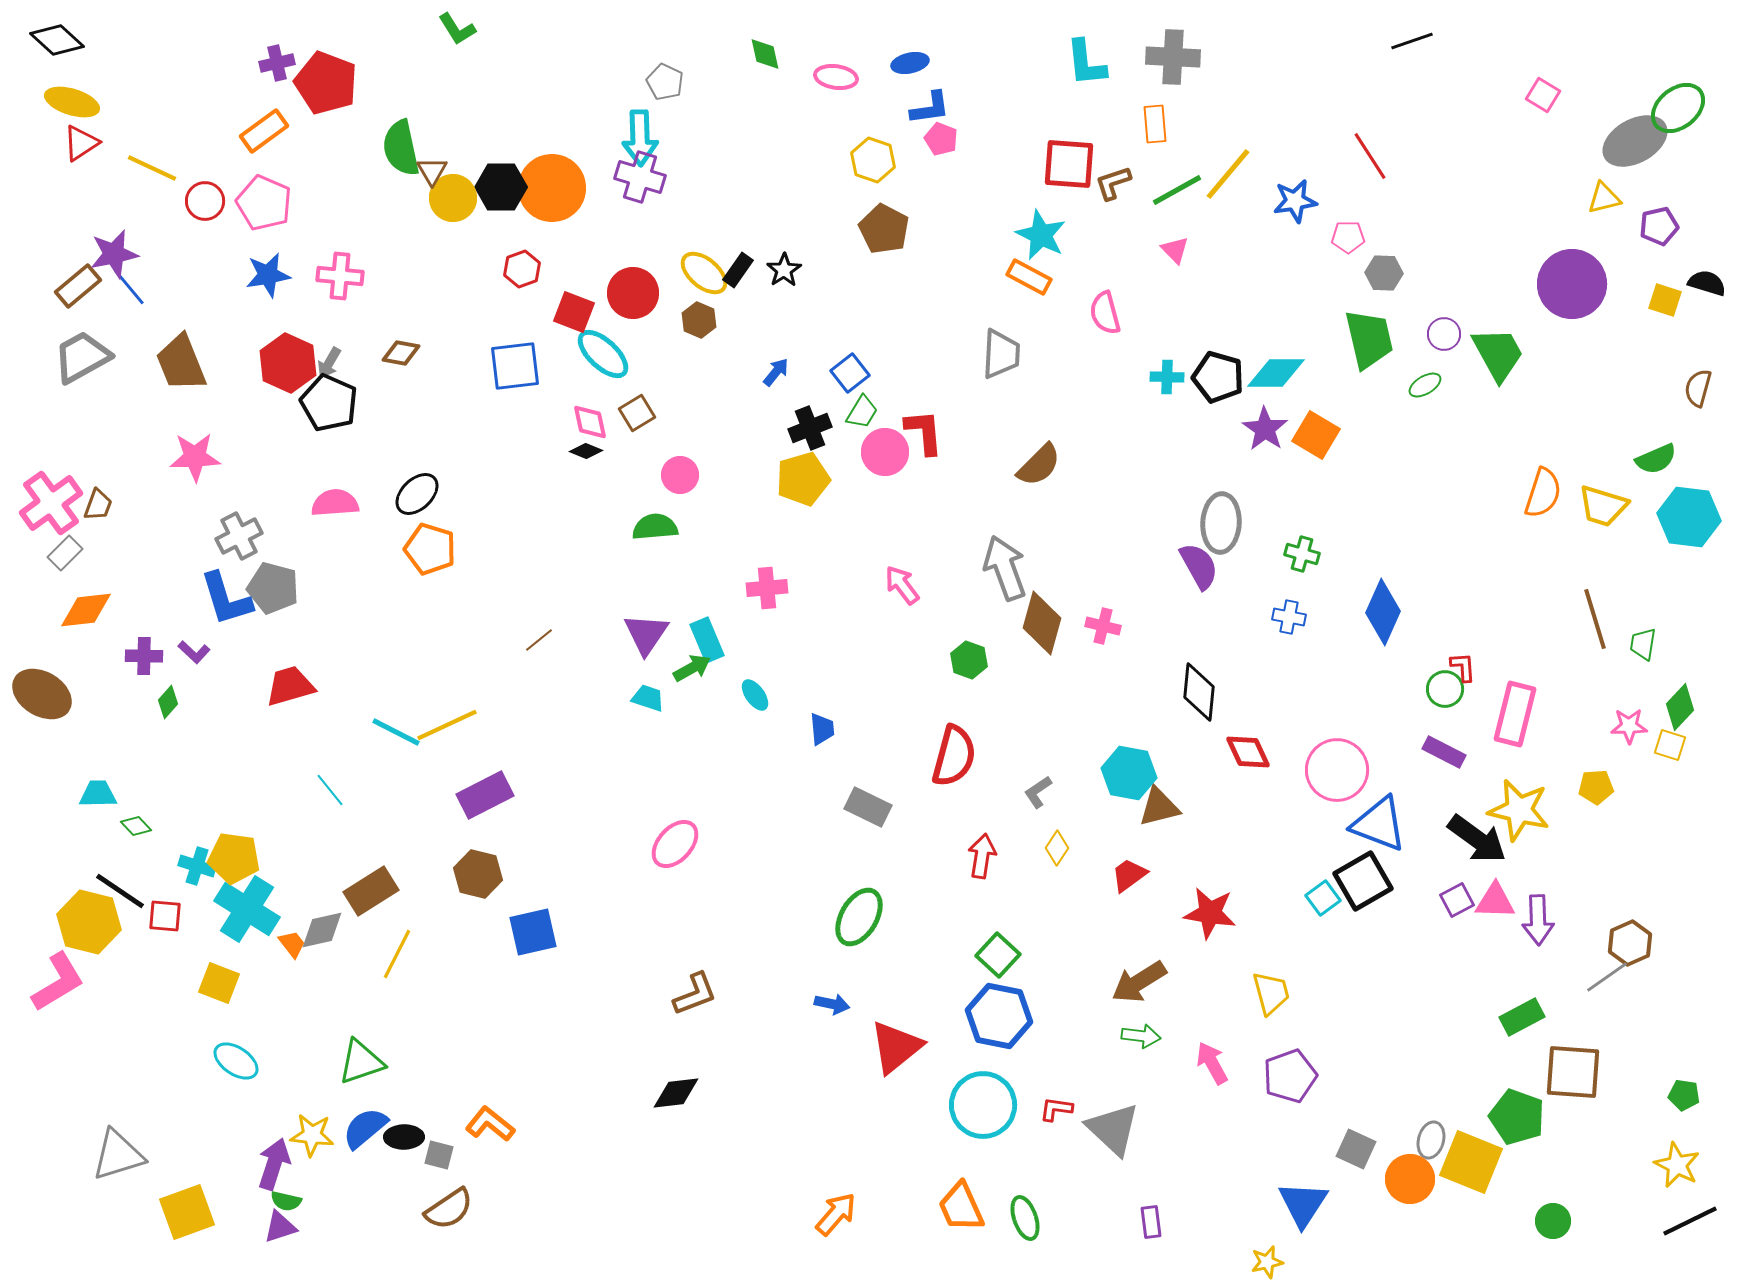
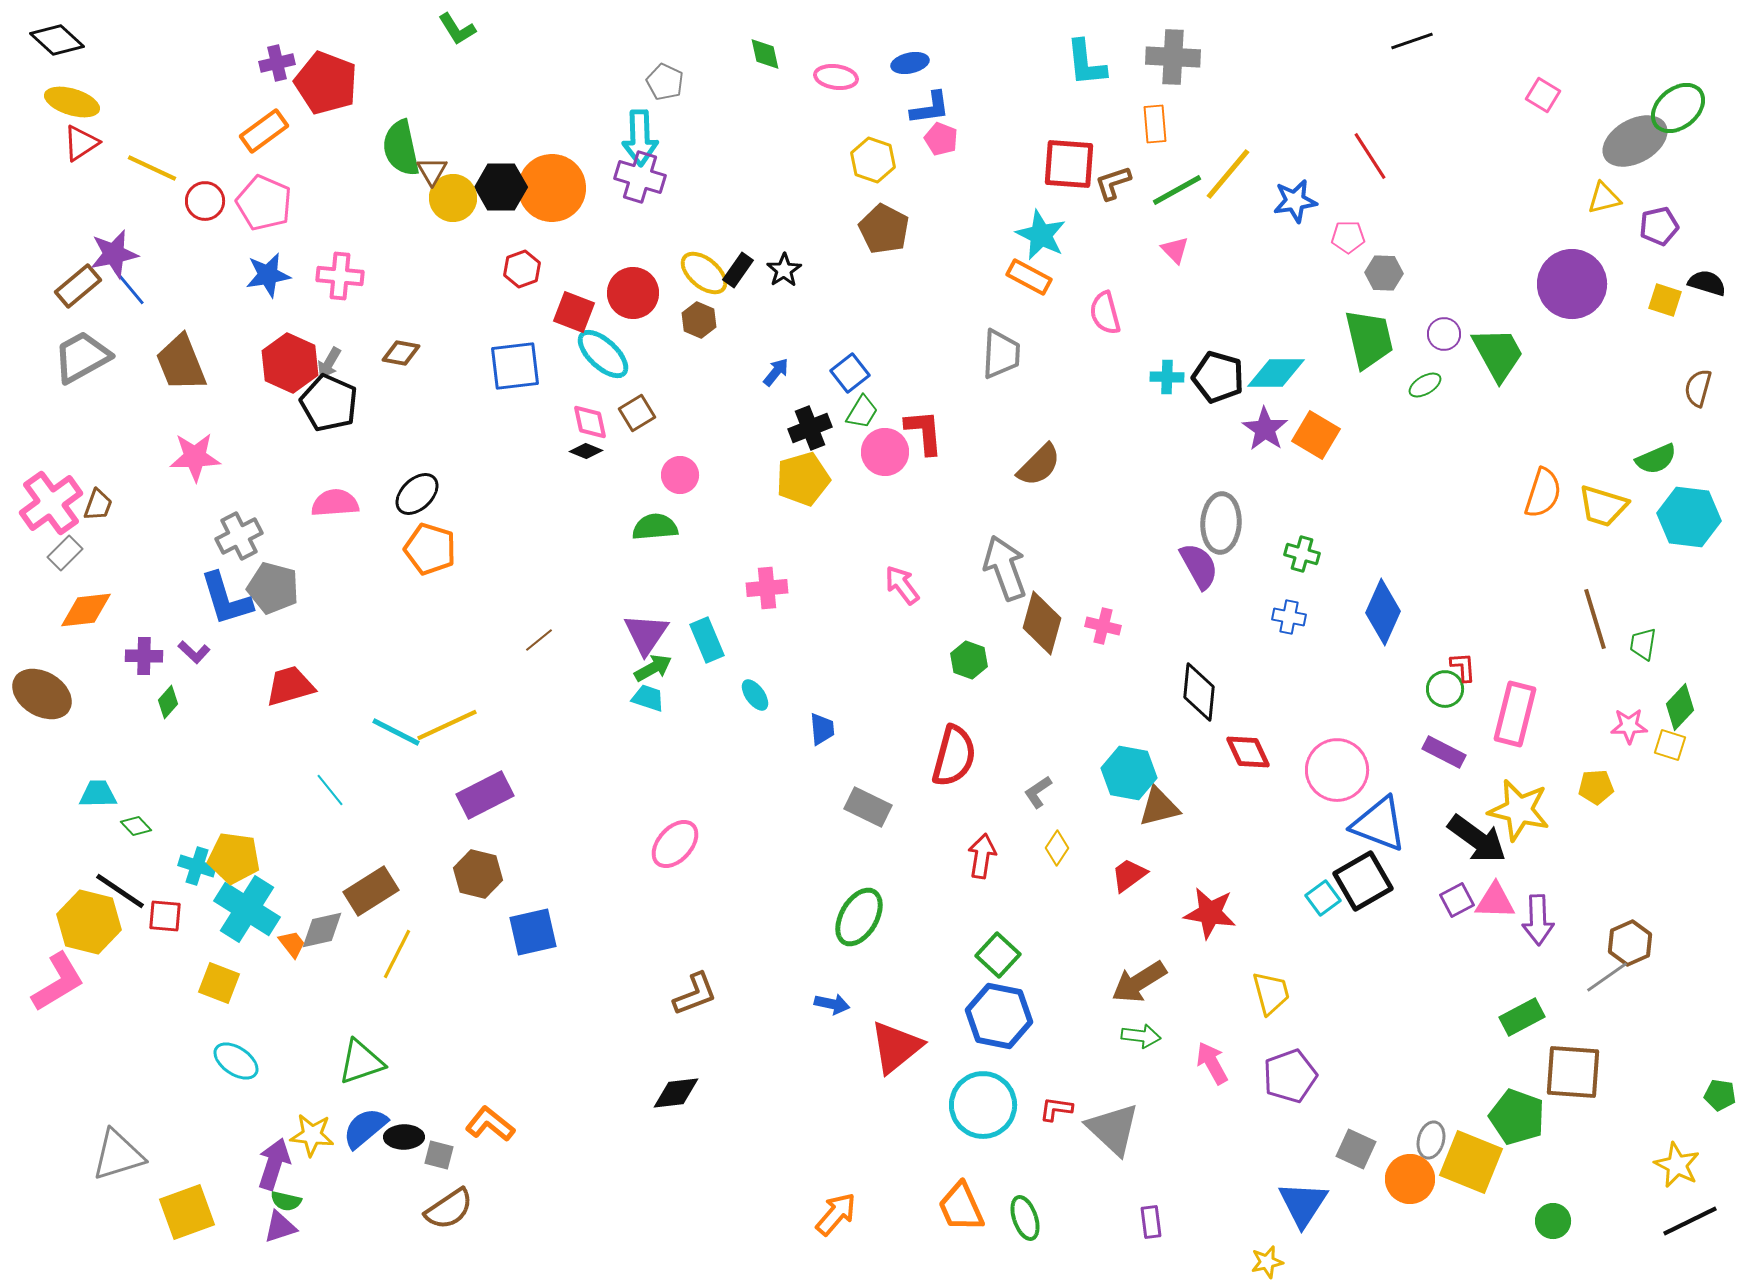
red hexagon at (288, 363): moved 2 px right
green arrow at (692, 668): moved 39 px left
green pentagon at (1684, 1095): moved 36 px right
